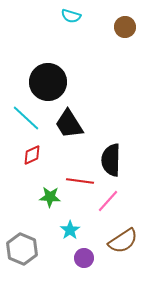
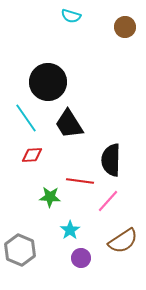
cyan line: rotated 12 degrees clockwise
red diamond: rotated 20 degrees clockwise
gray hexagon: moved 2 px left, 1 px down
purple circle: moved 3 px left
